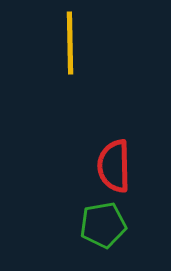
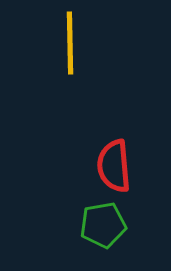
red semicircle: rotated 4 degrees counterclockwise
